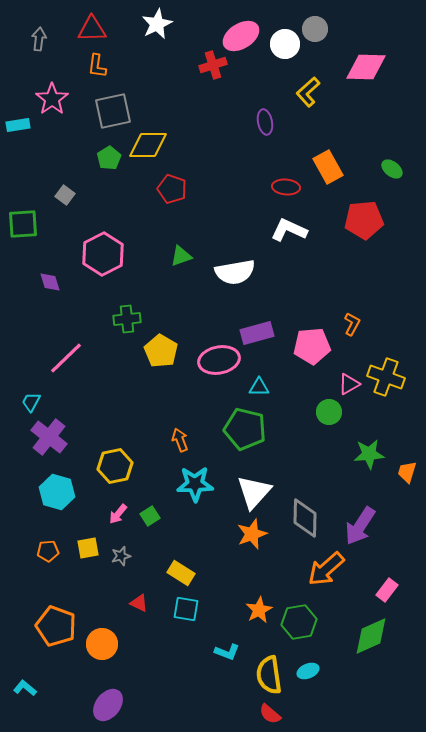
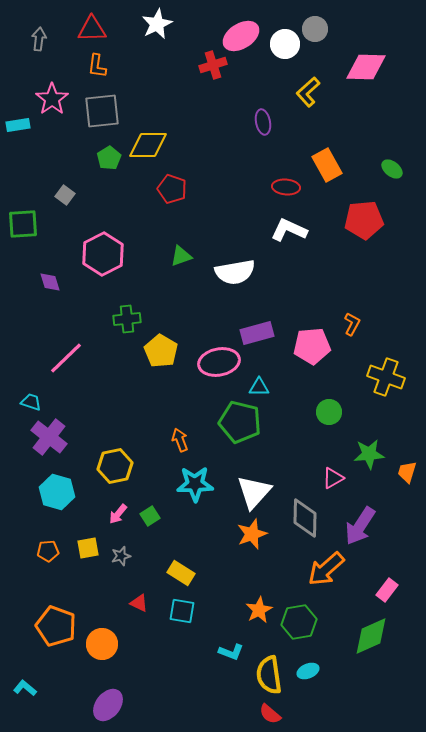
gray square at (113, 111): moved 11 px left; rotated 6 degrees clockwise
purple ellipse at (265, 122): moved 2 px left
orange rectangle at (328, 167): moved 1 px left, 2 px up
pink ellipse at (219, 360): moved 2 px down
pink triangle at (349, 384): moved 16 px left, 94 px down
cyan trapezoid at (31, 402): rotated 80 degrees clockwise
green pentagon at (245, 429): moved 5 px left, 7 px up
cyan square at (186, 609): moved 4 px left, 2 px down
cyan L-shape at (227, 652): moved 4 px right
